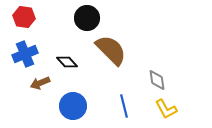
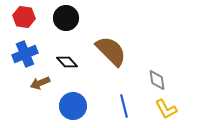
black circle: moved 21 px left
brown semicircle: moved 1 px down
